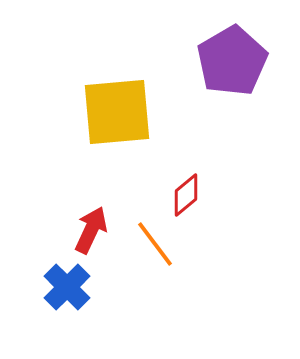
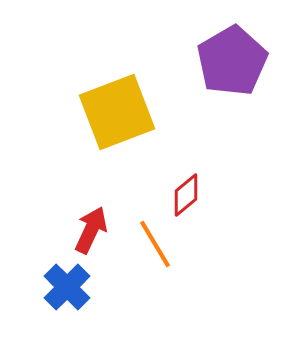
yellow square: rotated 16 degrees counterclockwise
orange line: rotated 6 degrees clockwise
